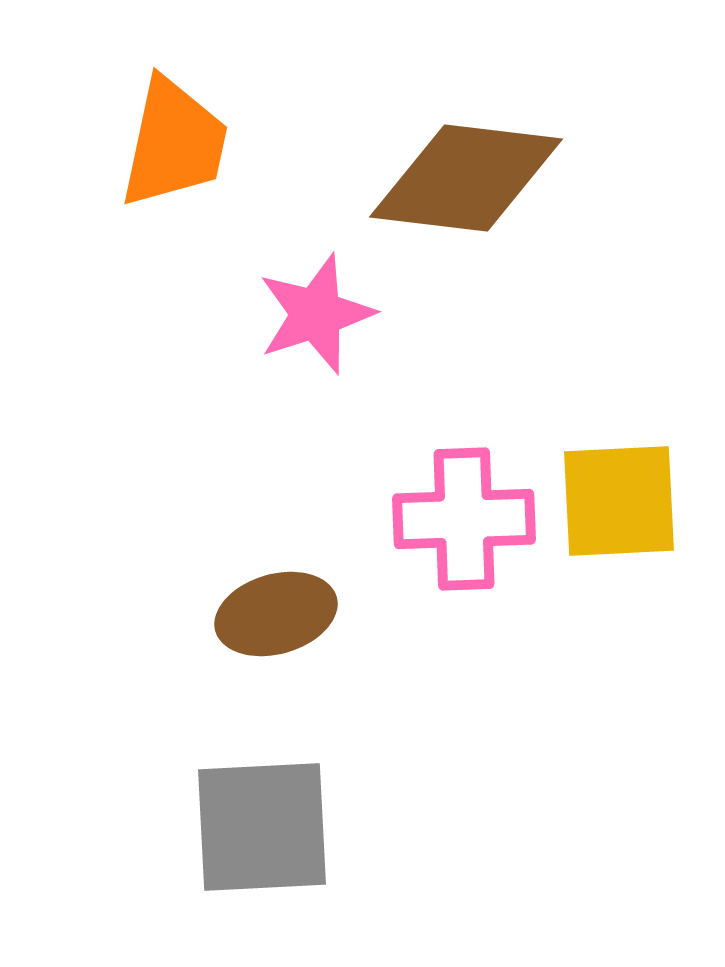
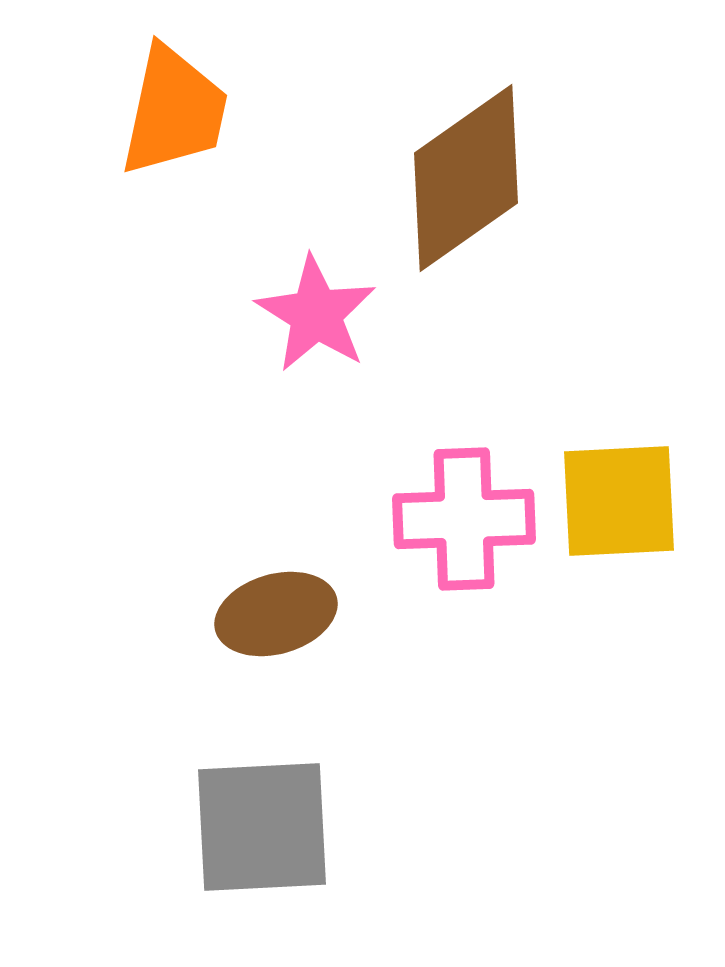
orange trapezoid: moved 32 px up
brown diamond: rotated 42 degrees counterclockwise
pink star: rotated 22 degrees counterclockwise
